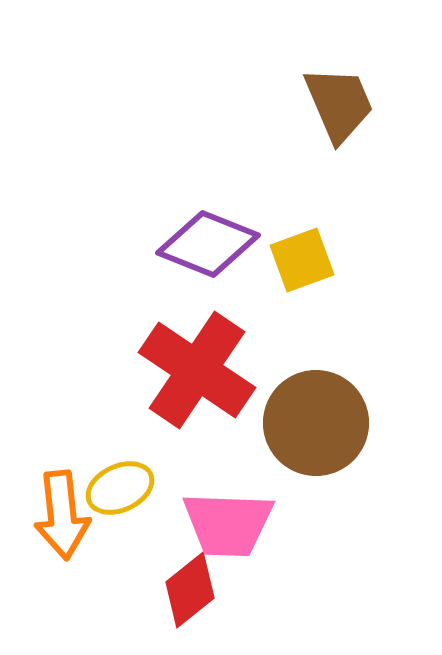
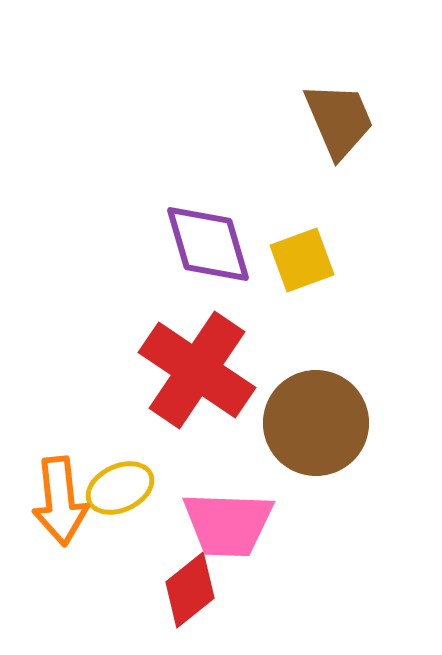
brown trapezoid: moved 16 px down
purple diamond: rotated 52 degrees clockwise
orange arrow: moved 2 px left, 14 px up
